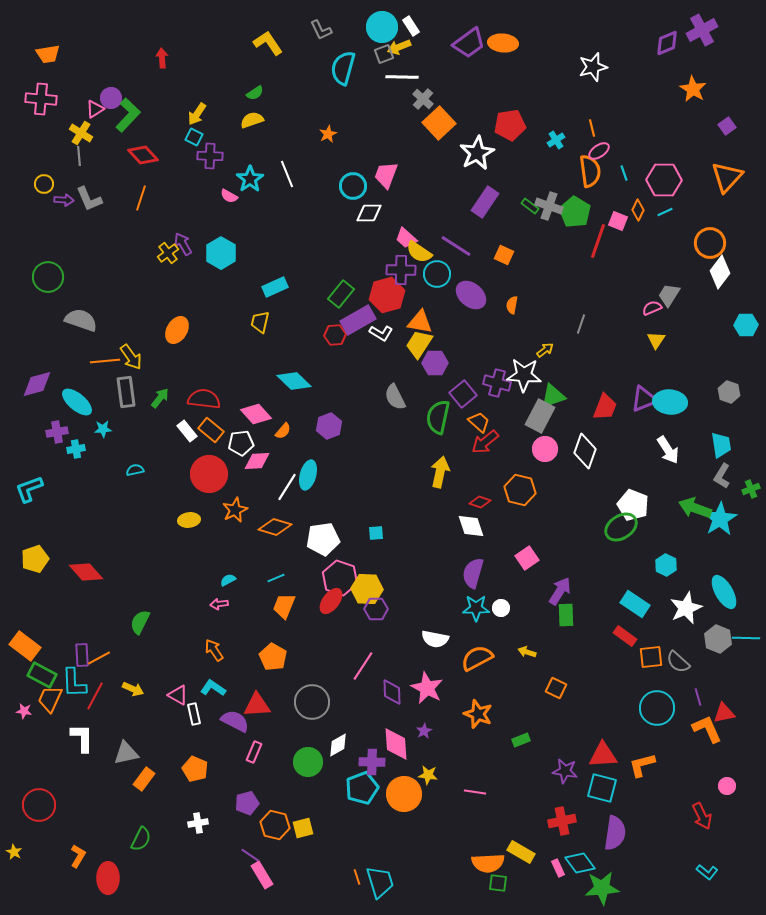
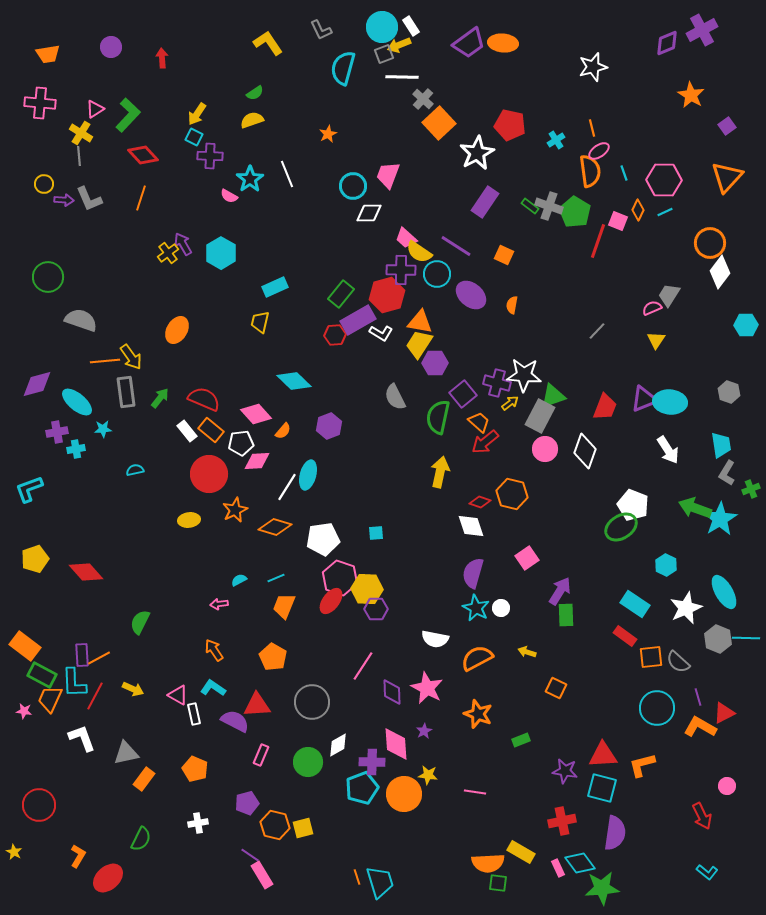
yellow arrow at (399, 47): moved 2 px up
orange star at (693, 89): moved 2 px left, 6 px down
purple circle at (111, 98): moved 51 px up
pink cross at (41, 99): moved 1 px left, 4 px down
red pentagon at (510, 125): rotated 20 degrees clockwise
pink trapezoid at (386, 175): moved 2 px right
gray line at (581, 324): moved 16 px right, 7 px down; rotated 24 degrees clockwise
yellow arrow at (545, 350): moved 35 px left, 53 px down
red semicircle at (204, 399): rotated 16 degrees clockwise
gray L-shape at (722, 476): moved 5 px right, 3 px up
orange hexagon at (520, 490): moved 8 px left, 4 px down
cyan semicircle at (228, 580): moved 11 px right
cyan star at (476, 608): rotated 28 degrees clockwise
red triangle at (724, 713): rotated 15 degrees counterclockwise
orange L-shape at (707, 729): moved 7 px left, 2 px up; rotated 36 degrees counterclockwise
white L-shape at (82, 738): rotated 20 degrees counterclockwise
pink rectangle at (254, 752): moved 7 px right, 3 px down
red ellipse at (108, 878): rotated 48 degrees clockwise
